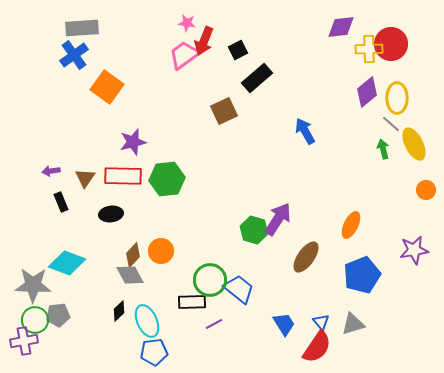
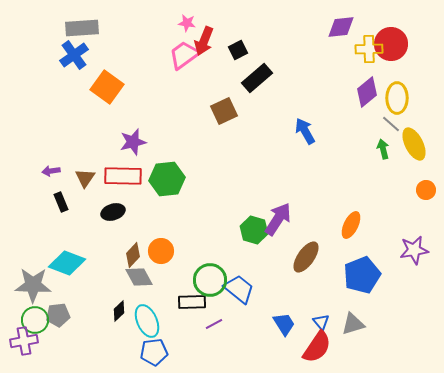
black ellipse at (111, 214): moved 2 px right, 2 px up; rotated 10 degrees counterclockwise
gray diamond at (130, 275): moved 9 px right, 2 px down
